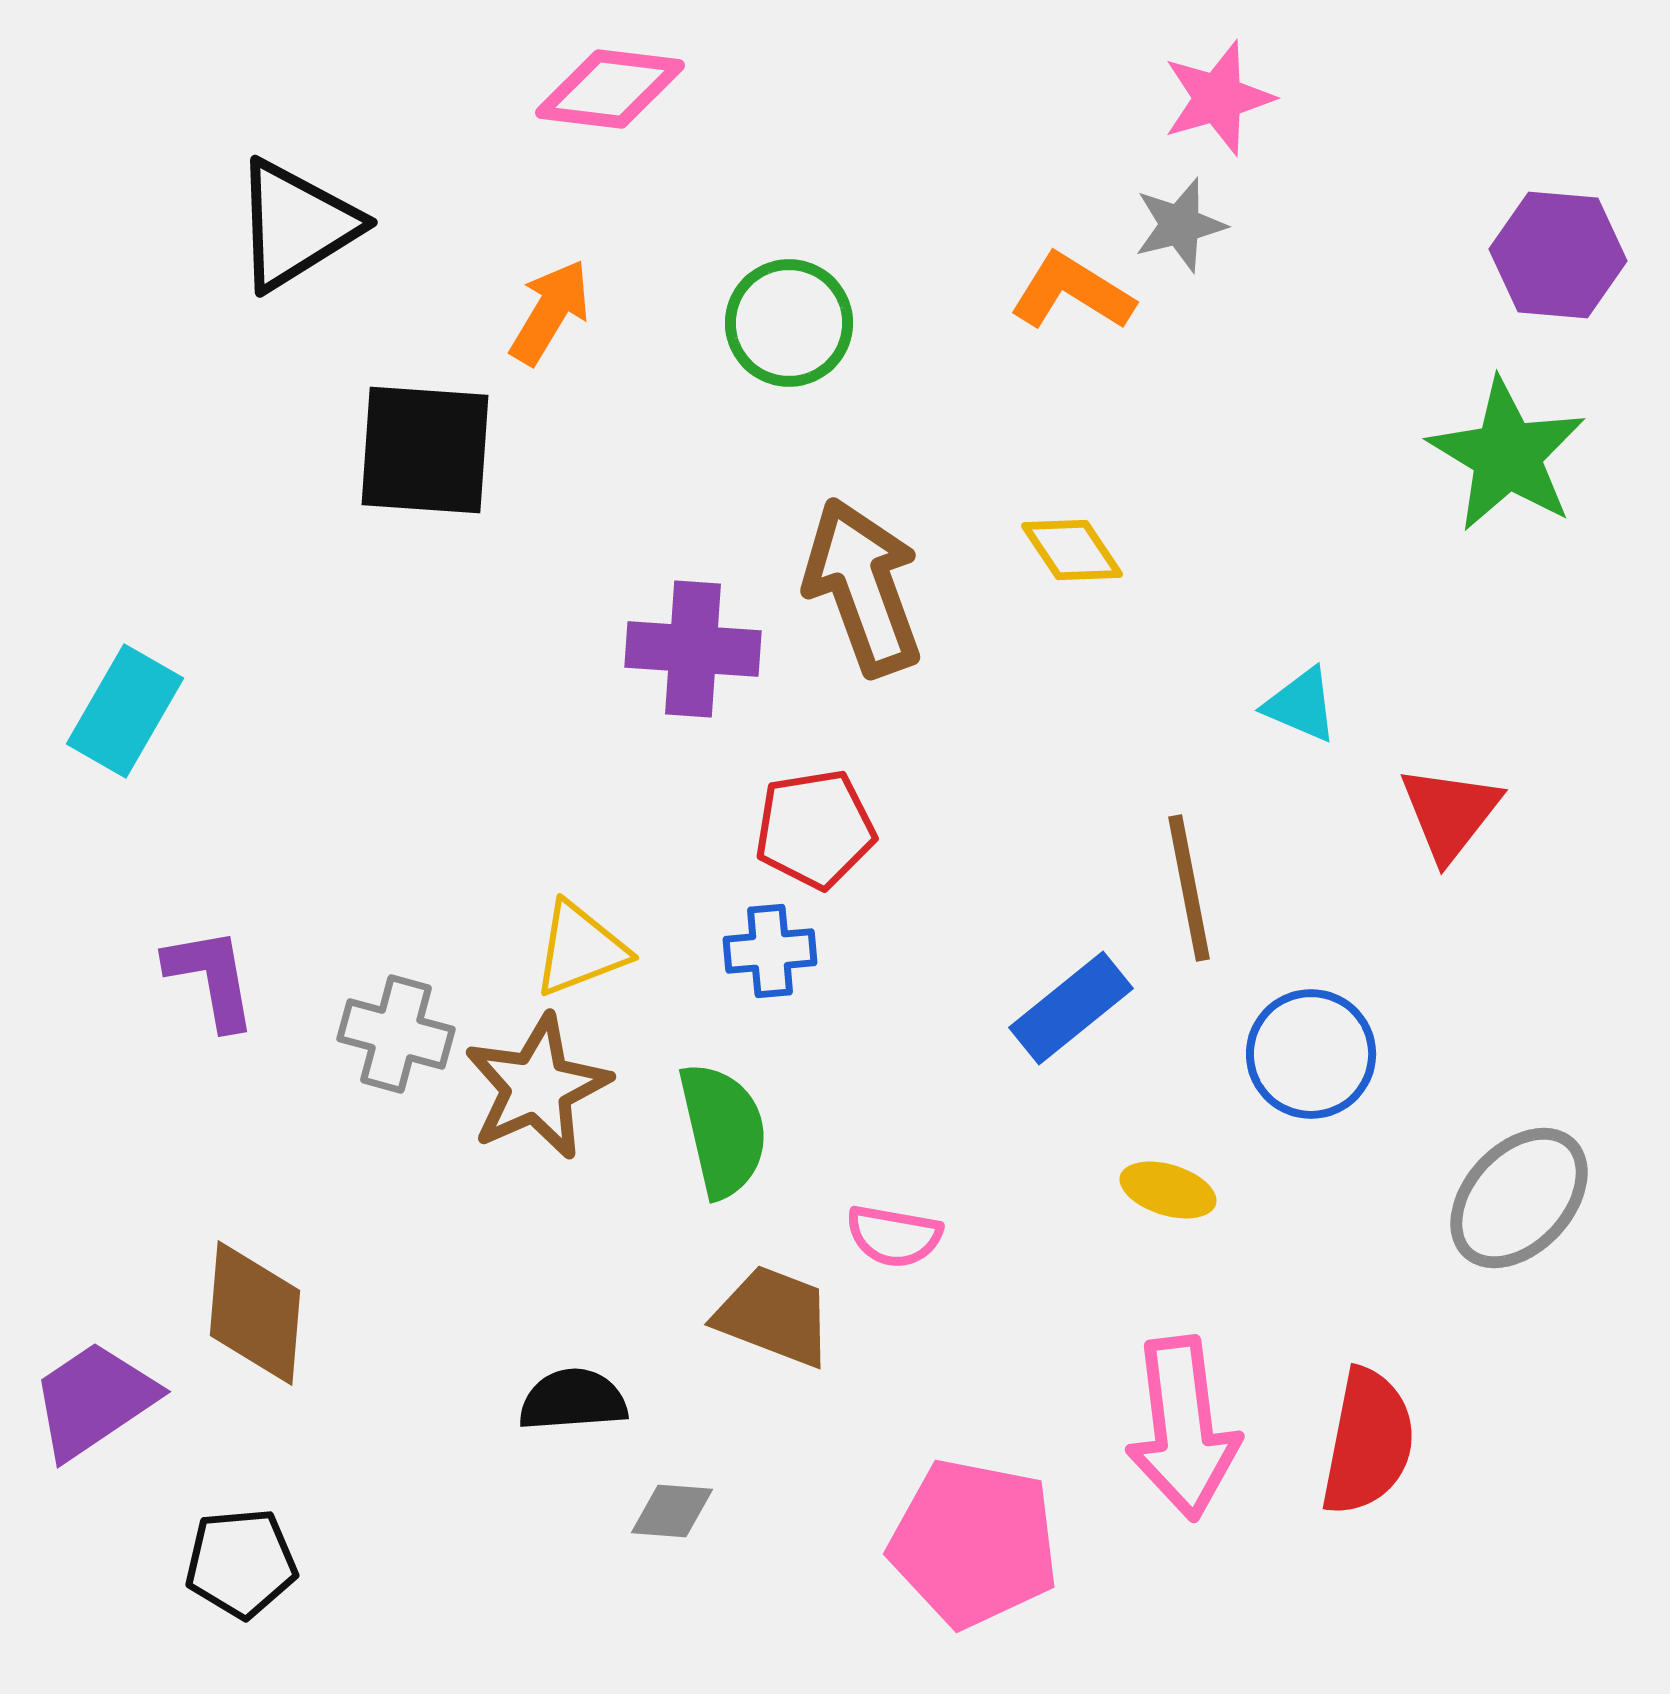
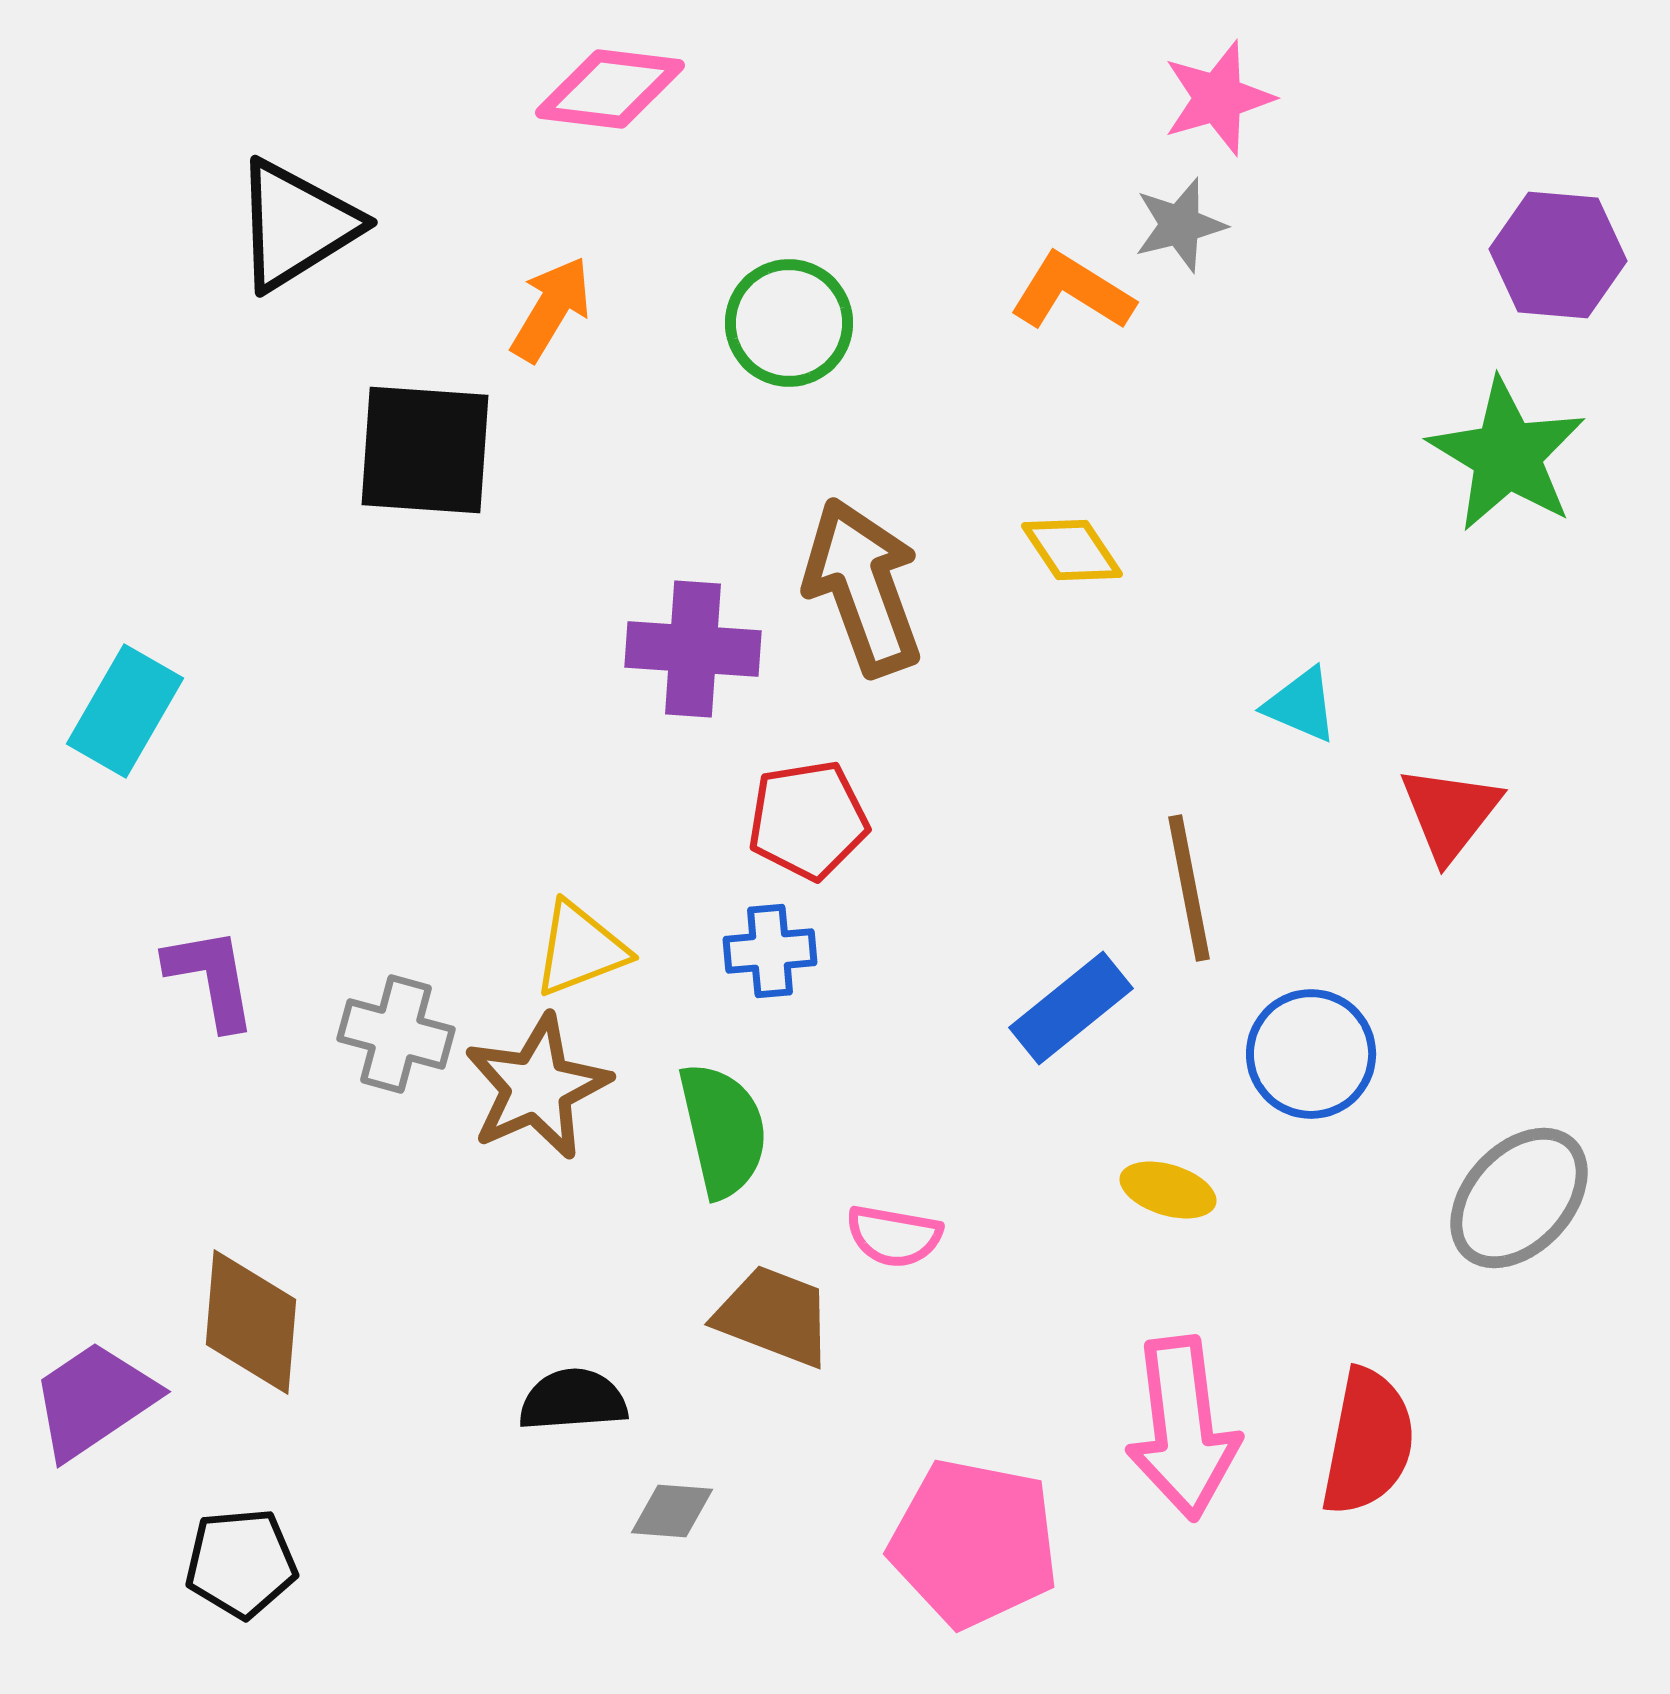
orange arrow: moved 1 px right, 3 px up
red pentagon: moved 7 px left, 9 px up
brown diamond: moved 4 px left, 9 px down
